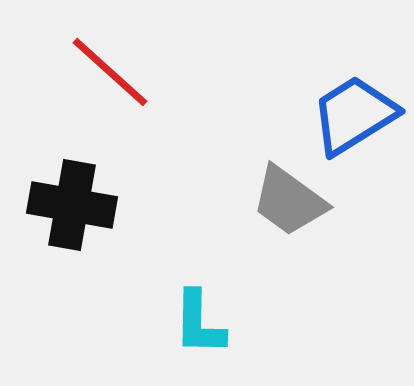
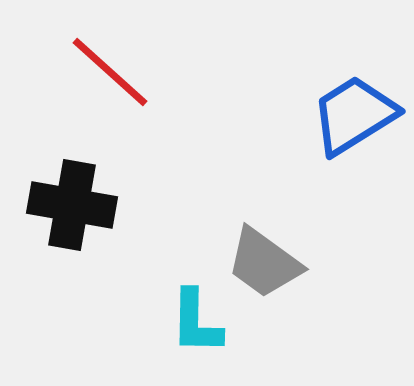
gray trapezoid: moved 25 px left, 62 px down
cyan L-shape: moved 3 px left, 1 px up
